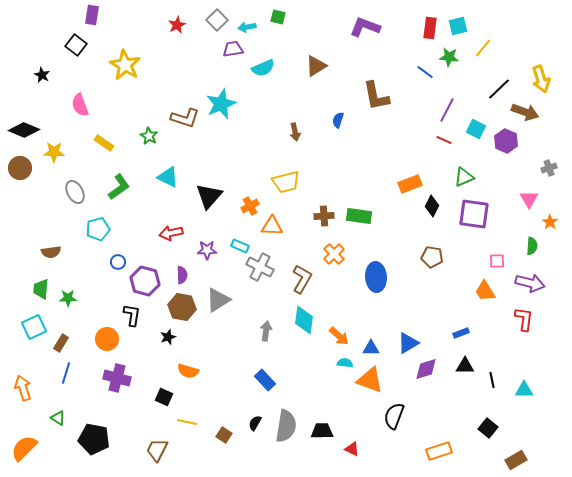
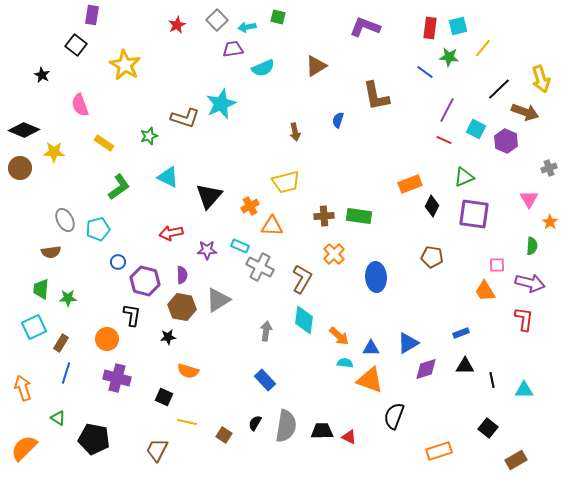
green star at (149, 136): rotated 24 degrees clockwise
gray ellipse at (75, 192): moved 10 px left, 28 px down
pink square at (497, 261): moved 4 px down
black star at (168, 337): rotated 14 degrees clockwise
red triangle at (352, 449): moved 3 px left, 12 px up
